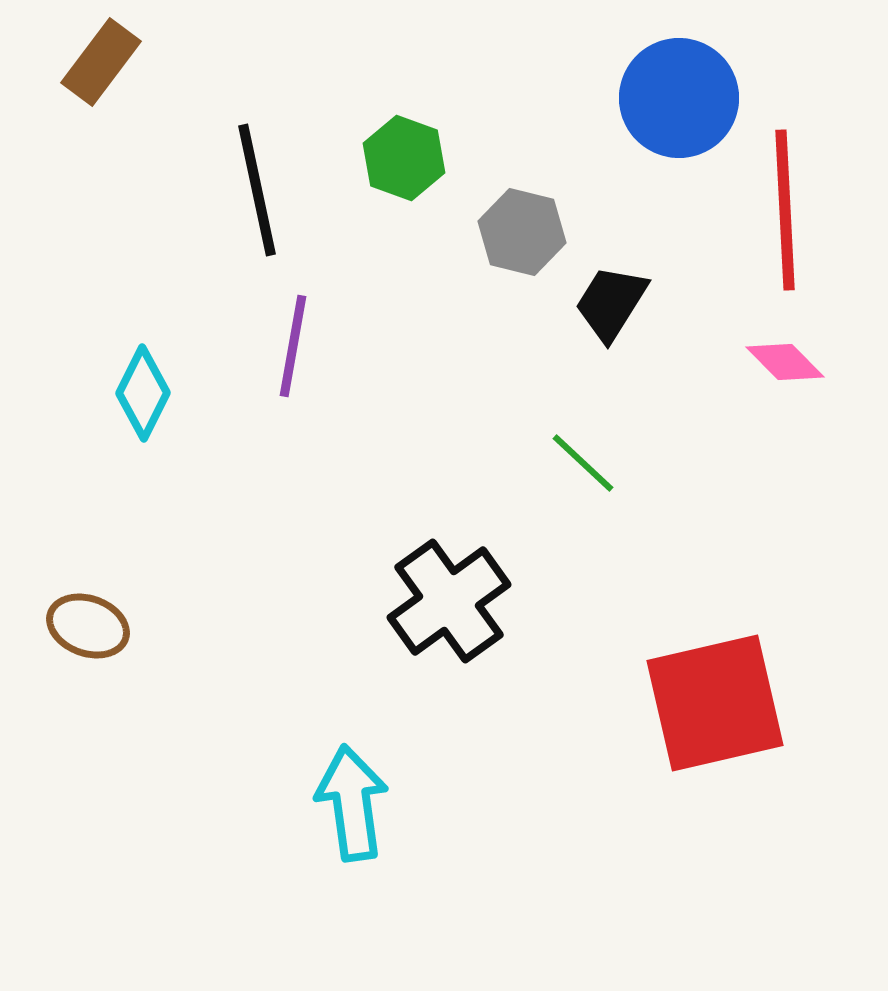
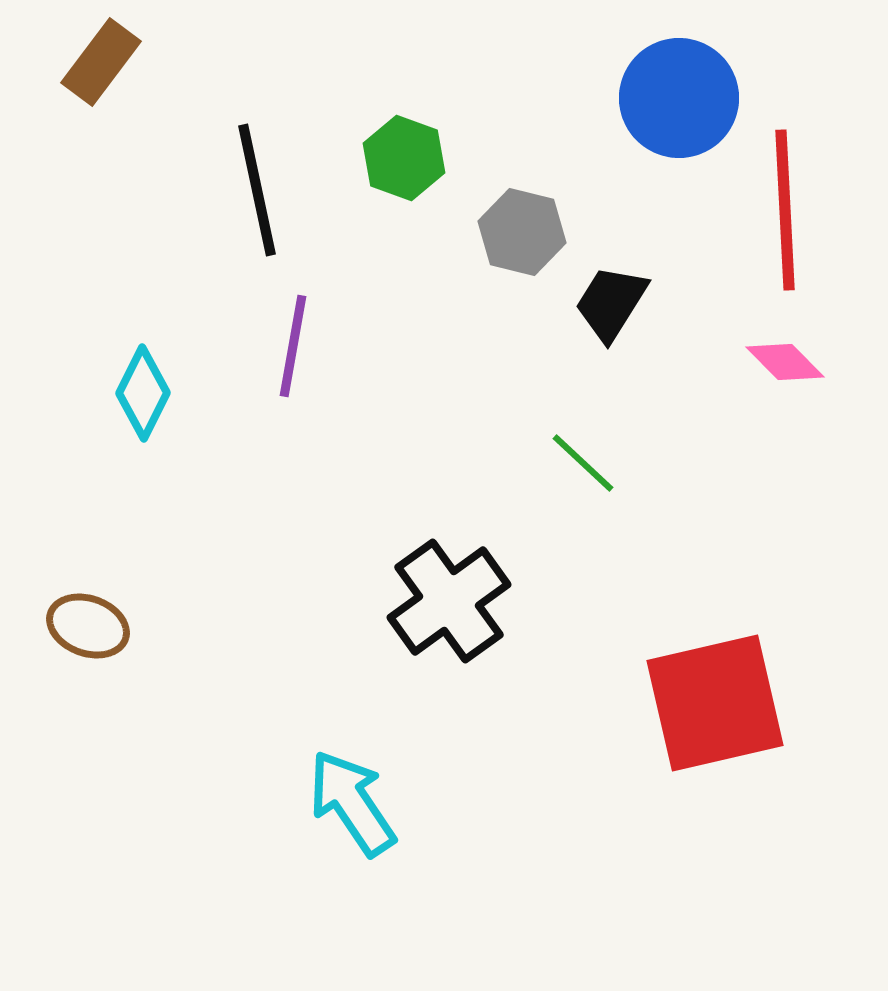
cyan arrow: rotated 26 degrees counterclockwise
